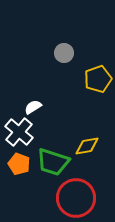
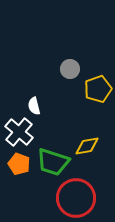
gray circle: moved 6 px right, 16 px down
yellow pentagon: moved 10 px down
white semicircle: moved 1 px right, 1 px up; rotated 72 degrees counterclockwise
